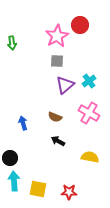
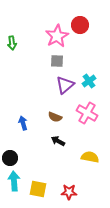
pink cross: moved 2 px left
